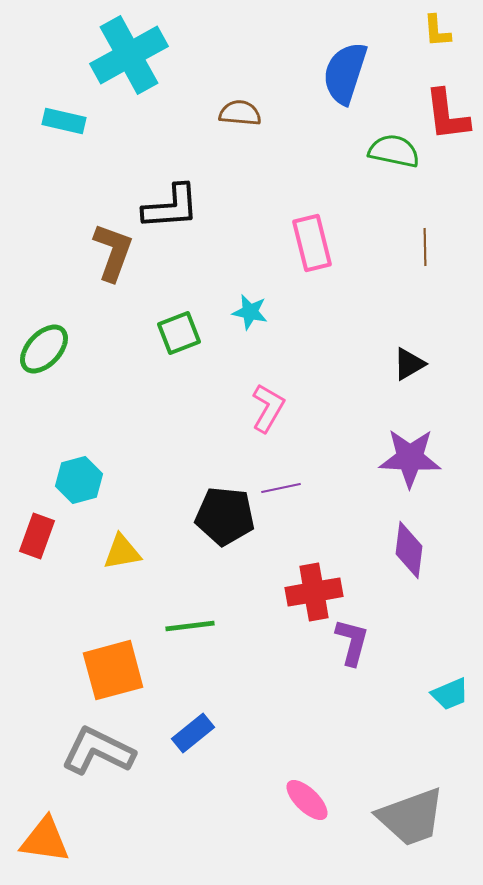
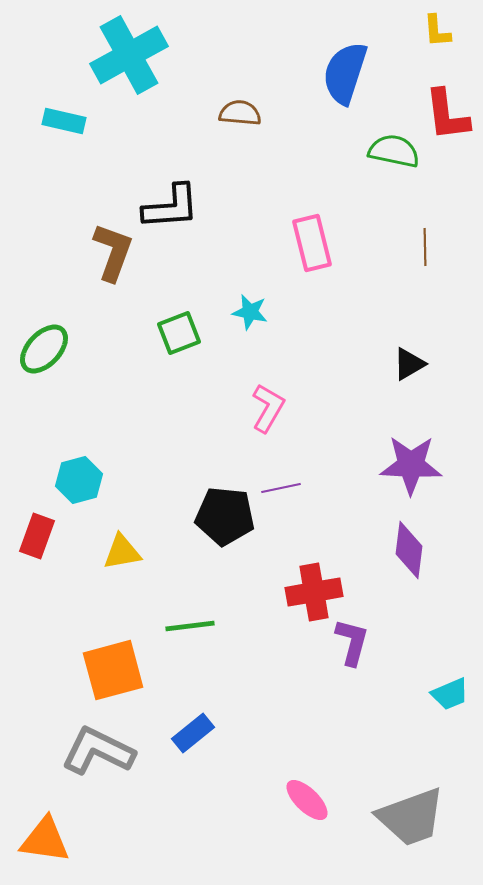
purple star: moved 1 px right, 7 px down
